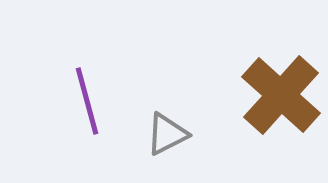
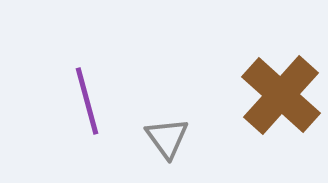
gray triangle: moved 4 px down; rotated 39 degrees counterclockwise
